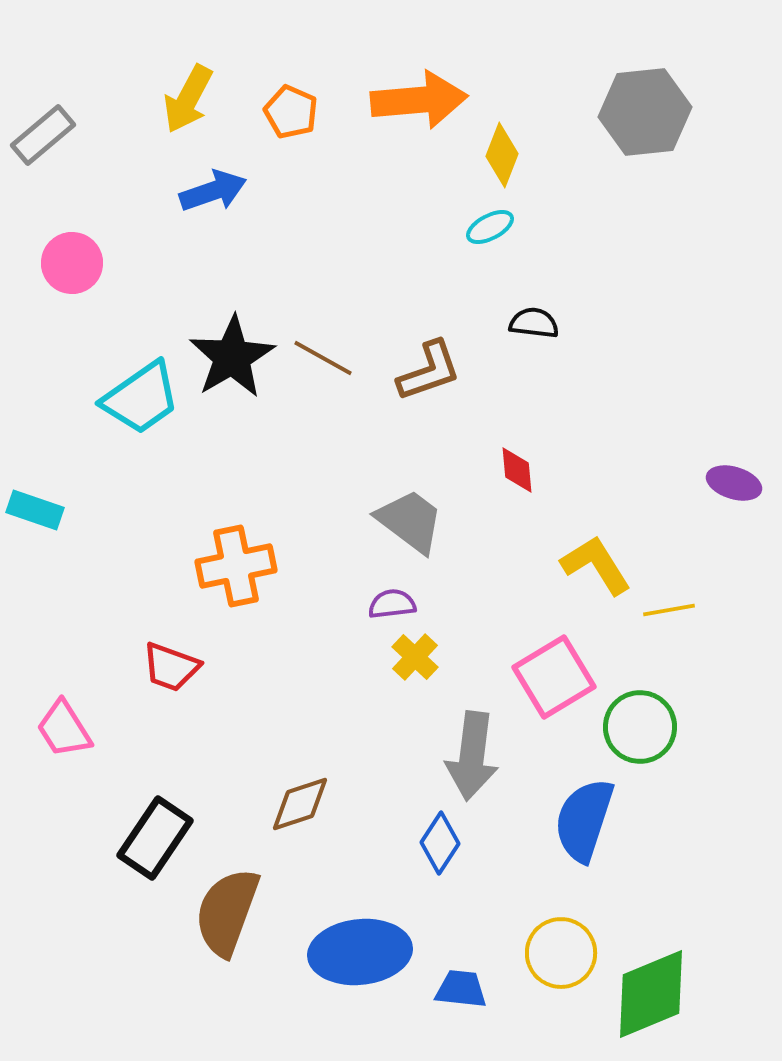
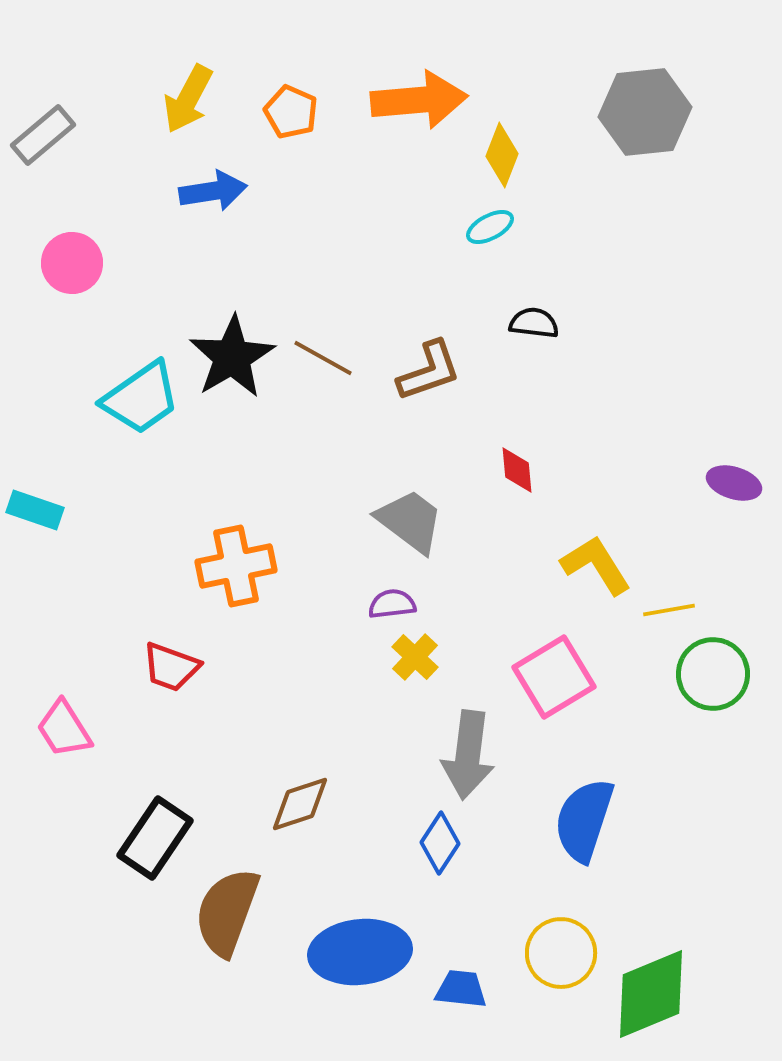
blue arrow: rotated 10 degrees clockwise
green circle: moved 73 px right, 53 px up
gray arrow: moved 4 px left, 1 px up
